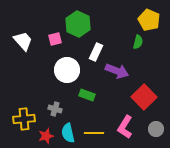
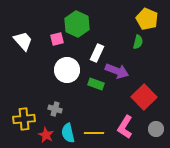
yellow pentagon: moved 2 px left, 1 px up
green hexagon: moved 1 px left
pink square: moved 2 px right
white rectangle: moved 1 px right, 1 px down
green rectangle: moved 9 px right, 11 px up
red star: moved 1 px up; rotated 28 degrees counterclockwise
